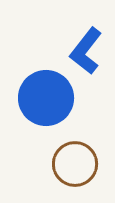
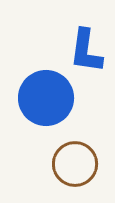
blue L-shape: rotated 30 degrees counterclockwise
